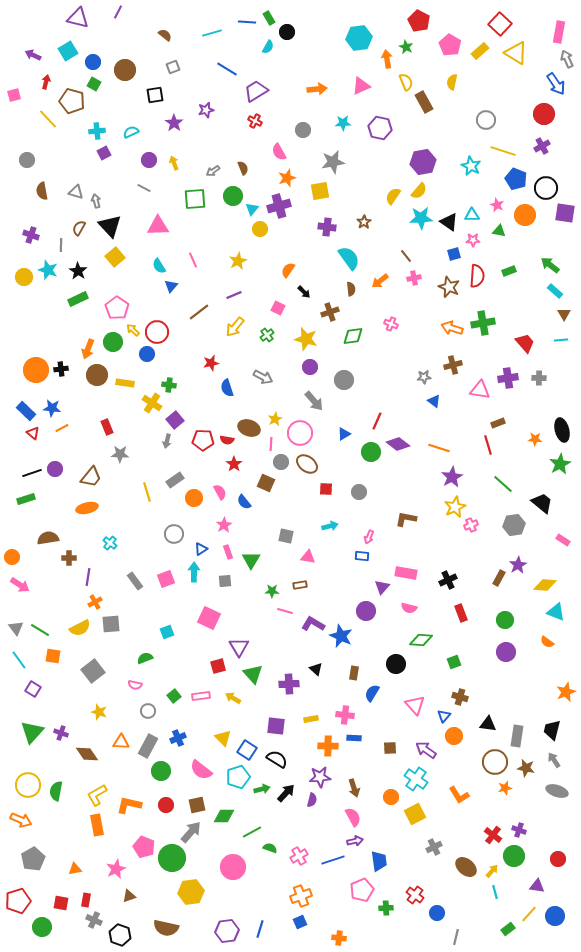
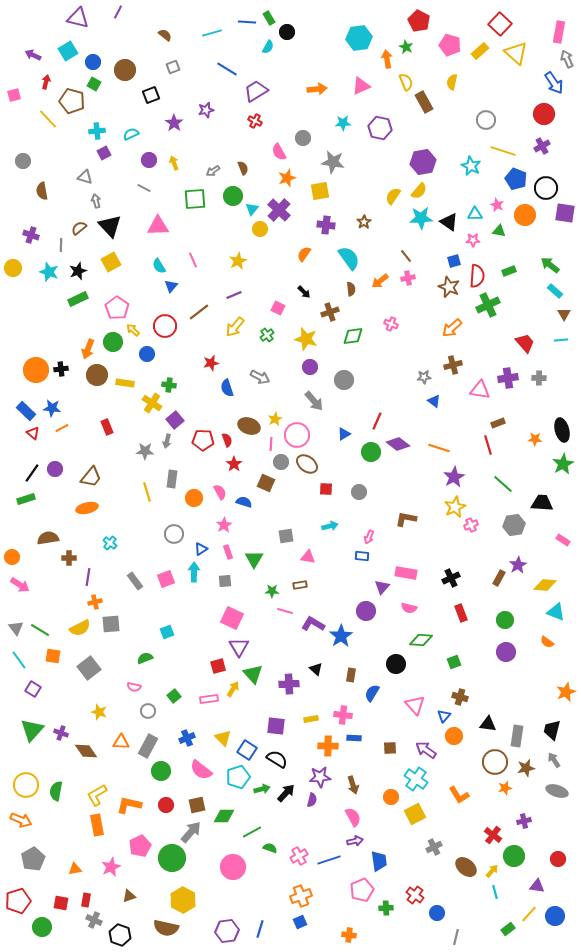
pink pentagon at (450, 45): rotated 15 degrees counterclockwise
yellow triangle at (516, 53): rotated 10 degrees clockwise
blue arrow at (556, 84): moved 2 px left, 1 px up
black square at (155, 95): moved 4 px left; rotated 12 degrees counterclockwise
gray circle at (303, 130): moved 8 px down
cyan semicircle at (131, 132): moved 2 px down
gray circle at (27, 160): moved 4 px left, 1 px down
gray star at (333, 162): rotated 20 degrees clockwise
gray triangle at (76, 192): moved 9 px right, 15 px up
purple cross at (279, 206): moved 4 px down; rotated 30 degrees counterclockwise
cyan triangle at (472, 215): moved 3 px right, 1 px up
purple cross at (327, 227): moved 1 px left, 2 px up
brown semicircle at (79, 228): rotated 21 degrees clockwise
blue square at (454, 254): moved 7 px down
yellow square at (115, 257): moved 4 px left, 5 px down; rotated 12 degrees clockwise
cyan star at (48, 270): moved 1 px right, 2 px down
orange semicircle at (288, 270): moved 16 px right, 16 px up
black star at (78, 271): rotated 18 degrees clockwise
yellow circle at (24, 277): moved 11 px left, 9 px up
pink cross at (414, 278): moved 6 px left
green cross at (483, 323): moved 5 px right, 18 px up; rotated 15 degrees counterclockwise
orange arrow at (452, 328): rotated 60 degrees counterclockwise
red circle at (157, 332): moved 8 px right, 6 px up
gray arrow at (263, 377): moved 3 px left
brown ellipse at (249, 428): moved 2 px up
pink circle at (300, 433): moved 3 px left, 2 px down
red semicircle at (227, 440): rotated 120 degrees counterclockwise
gray star at (120, 454): moved 25 px right, 3 px up
green star at (560, 464): moved 3 px right
black line at (32, 473): rotated 36 degrees counterclockwise
purple star at (452, 477): moved 2 px right
gray rectangle at (175, 480): moved 3 px left, 1 px up; rotated 48 degrees counterclockwise
blue semicircle at (244, 502): rotated 147 degrees clockwise
black trapezoid at (542, 503): rotated 35 degrees counterclockwise
gray square at (286, 536): rotated 21 degrees counterclockwise
green triangle at (251, 560): moved 3 px right, 1 px up
black cross at (448, 580): moved 3 px right, 2 px up
orange cross at (95, 602): rotated 16 degrees clockwise
pink square at (209, 618): moved 23 px right
blue star at (341, 636): rotated 15 degrees clockwise
gray square at (93, 671): moved 4 px left, 3 px up
brown rectangle at (354, 673): moved 3 px left, 2 px down
pink semicircle at (135, 685): moved 1 px left, 2 px down
pink rectangle at (201, 696): moved 8 px right, 3 px down
yellow arrow at (233, 698): moved 9 px up; rotated 91 degrees clockwise
pink cross at (345, 715): moved 2 px left
green triangle at (32, 732): moved 2 px up
blue cross at (178, 738): moved 9 px right
brown diamond at (87, 754): moved 1 px left, 3 px up
brown star at (526, 768): rotated 24 degrees counterclockwise
yellow circle at (28, 785): moved 2 px left
brown arrow at (354, 788): moved 1 px left, 3 px up
purple cross at (519, 830): moved 5 px right, 9 px up; rotated 32 degrees counterclockwise
pink pentagon at (144, 847): moved 4 px left, 1 px up; rotated 25 degrees clockwise
blue line at (333, 860): moved 4 px left
pink star at (116, 869): moved 5 px left, 2 px up
yellow hexagon at (191, 892): moved 8 px left, 8 px down; rotated 25 degrees counterclockwise
orange cross at (339, 938): moved 10 px right, 3 px up
